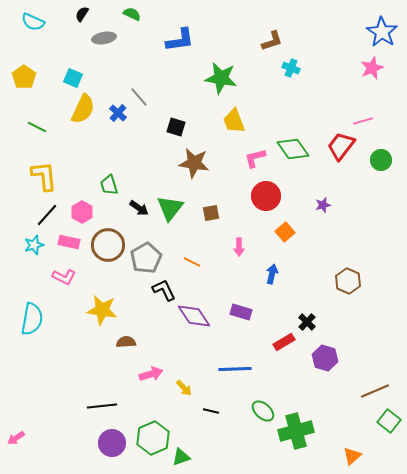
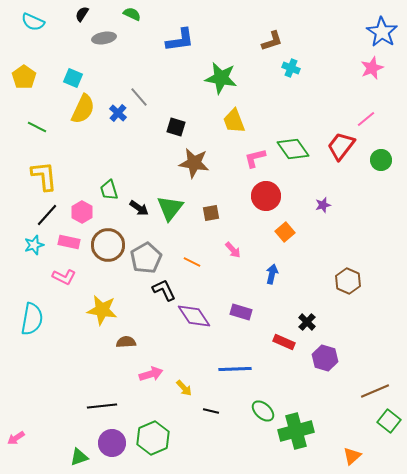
pink line at (363, 121): moved 3 px right, 2 px up; rotated 24 degrees counterclockwise
green trapezoid at (109, 185): moved 5 px down
pink arrow at (239, 247): moved 6 px left, 3 px down; rotated 42 degrees counterclockwise
red rectangle at (284, 342): rotated 55 degrees clockwise
green triangle at (181, 457): moved 102 px left
